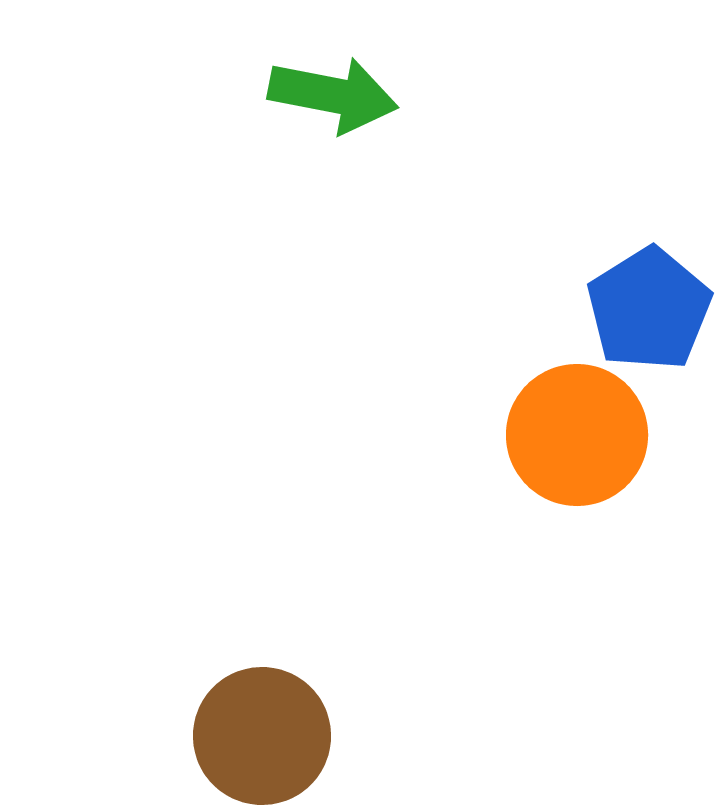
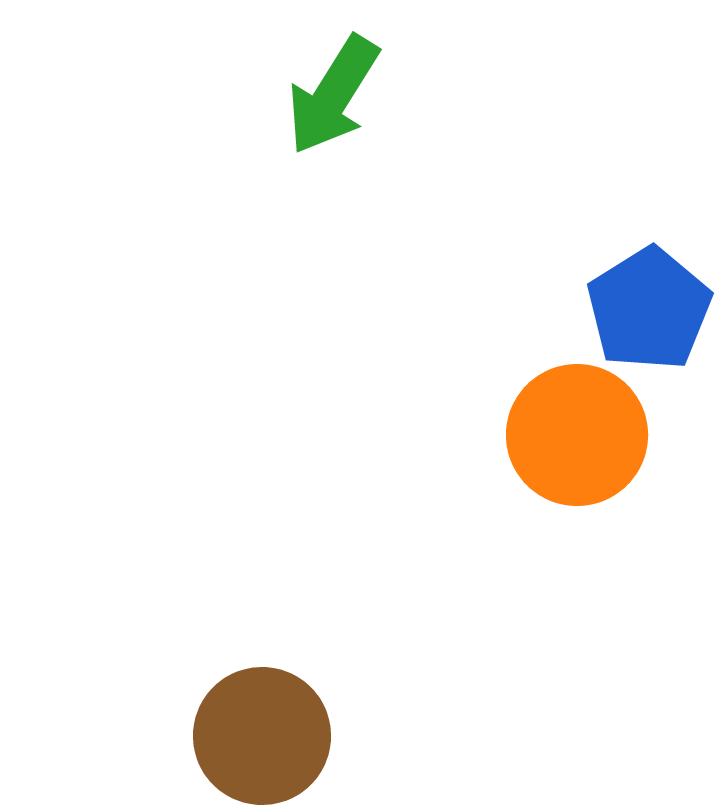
green arrow: rotated 111 degrees clockwise
